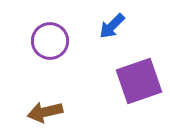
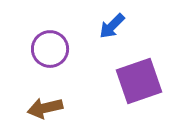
purple circle: moved 8 px down
brown arrow: moved 4 px up
